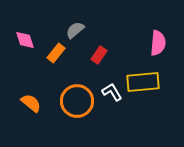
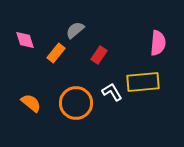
orange circle: moved 1 px left, 2 px down
